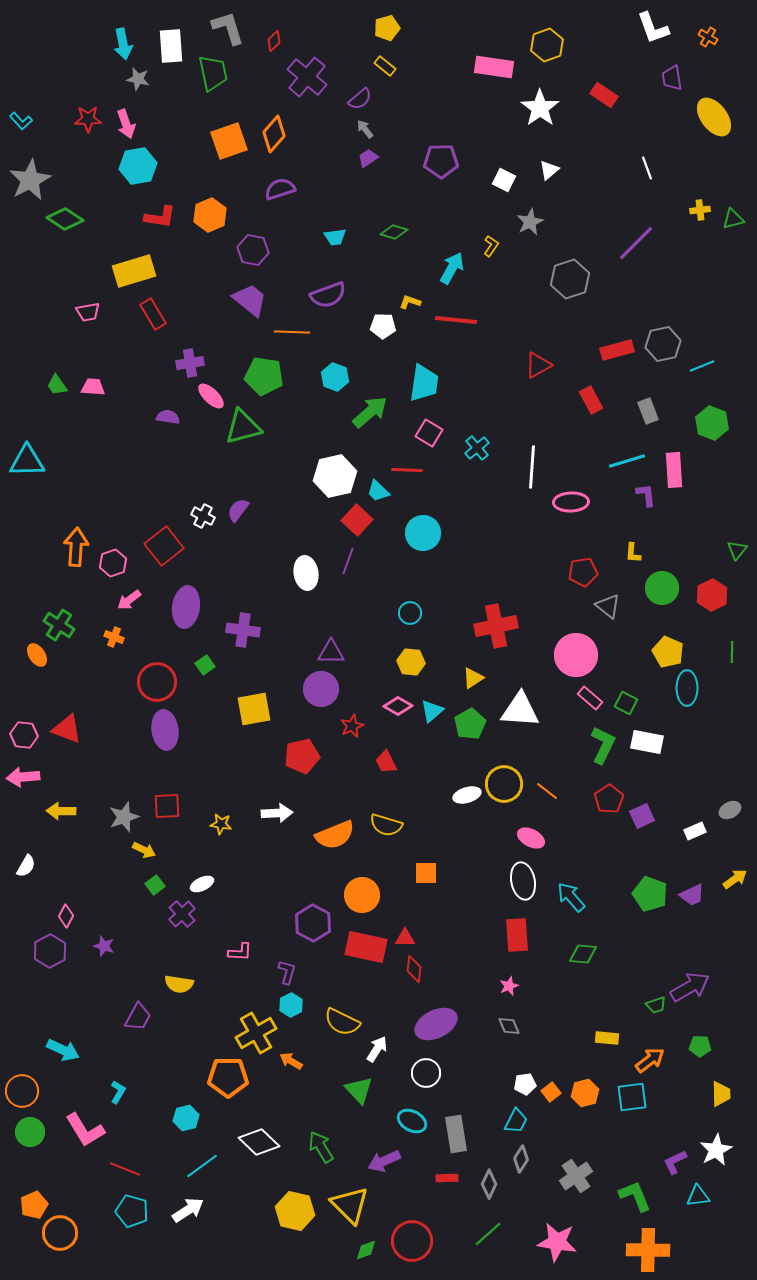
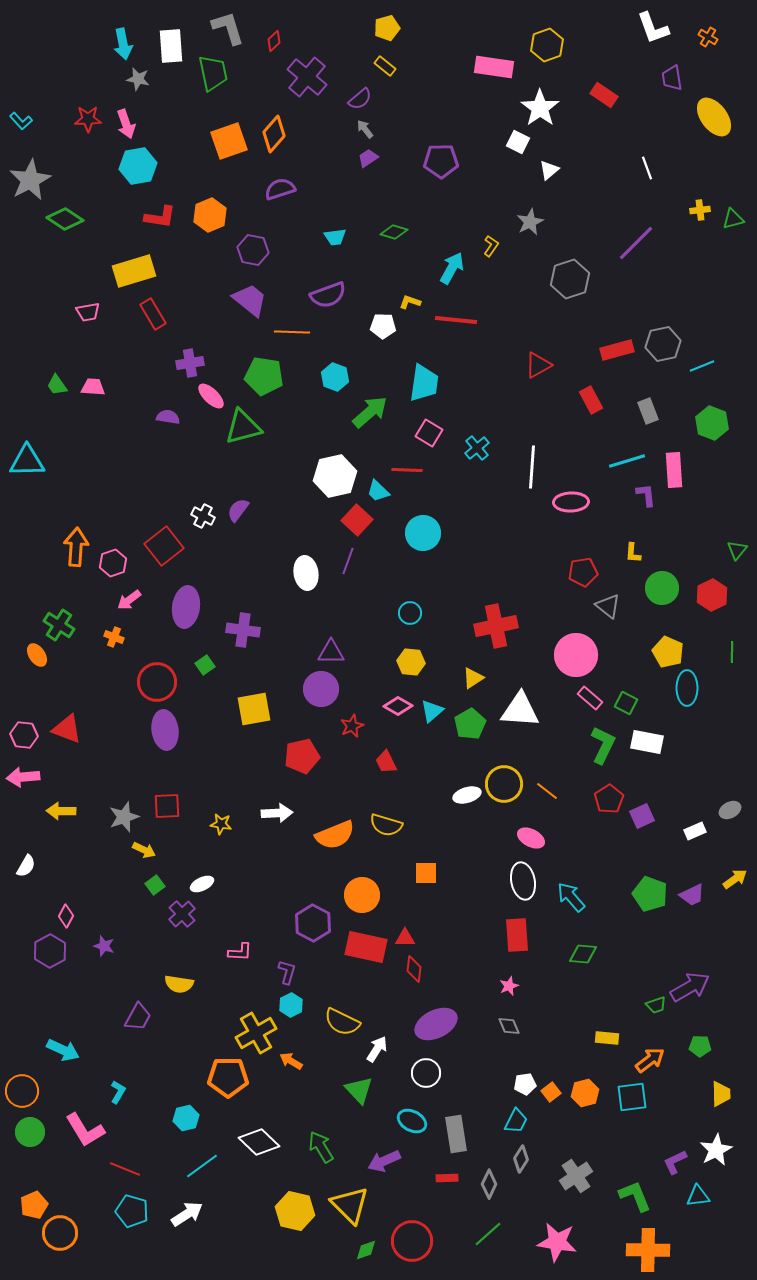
white square at (504, 180): moved 14 px right, 38 px up
white arrow at (188, 1210): moved 1 px left, 4 px down
